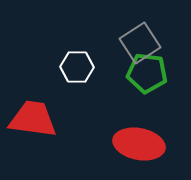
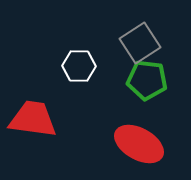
white hexagon: moved 2 px right, 1 px up
green pentagon: moved 7 px down
red ellipse: rotated 18 degrees clockwise
